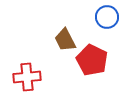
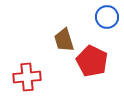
brown trapezoid: moved 1 px left; rotated 10 degrees clockwise
red pentagon: moved 1 px down
